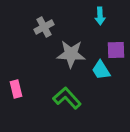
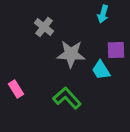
cyan arrow: moved 3 px right, 2 px up; rotated 18 degrees clockwise
gray cross: rotated 24 degrees counterclockwise
pink rectangle: rotated 18 degrees counterclockwise
